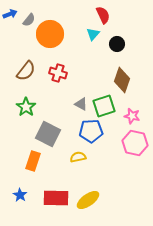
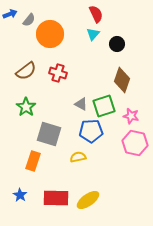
red semicircle: moved 7 px left, 1 px up
brown semicircle: rotated 15 degrees clockwise
pink star: moved 1 px left
gray square: moved 1 px right; rotated 10 degrees counterclockwise
